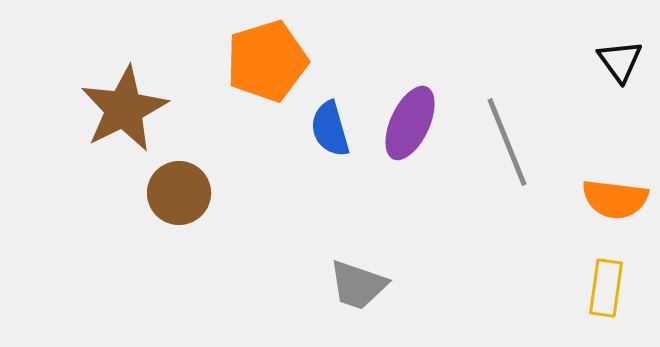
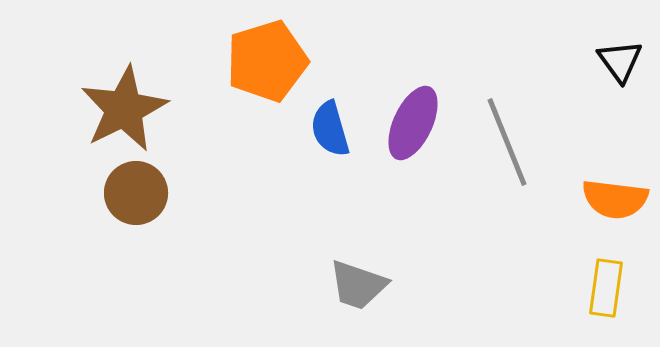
purple ellipse: moved 3 px right
brown circle: moved 43 px left
